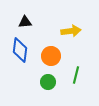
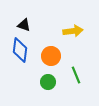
black triangle: moved 1 px left, 3 px down; rotated 24 degrees clockwise
yellow arrow: moved 2 px right
green line: rotated 36 degrees counterclockwise
